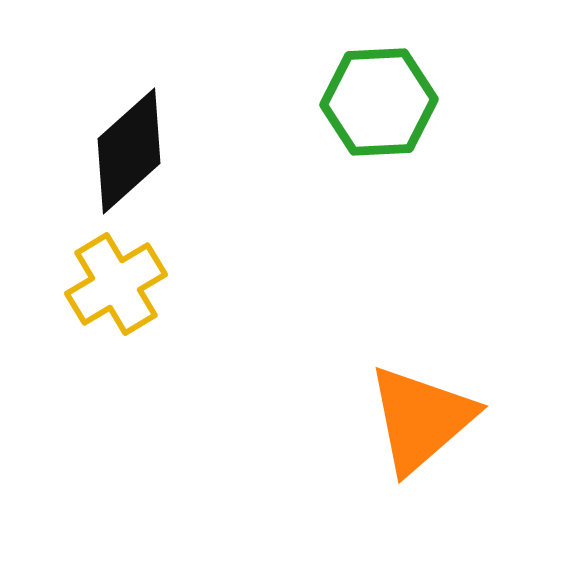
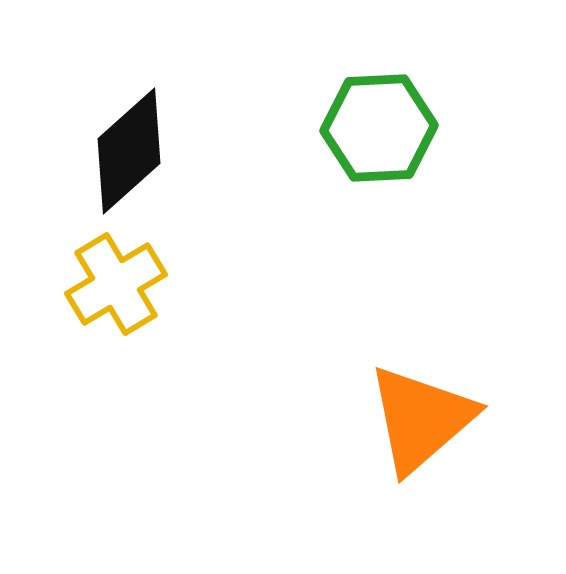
green hexagon: moved 26 px down
